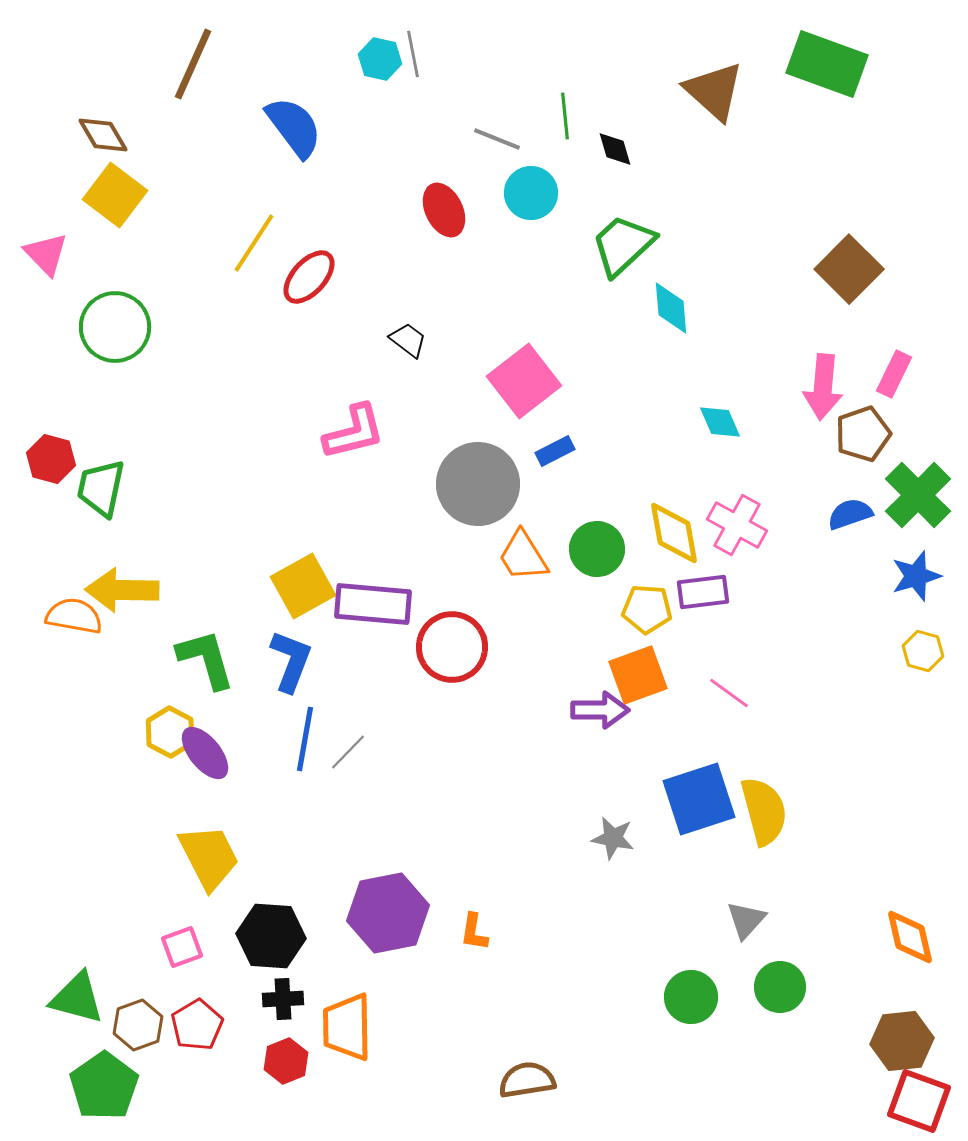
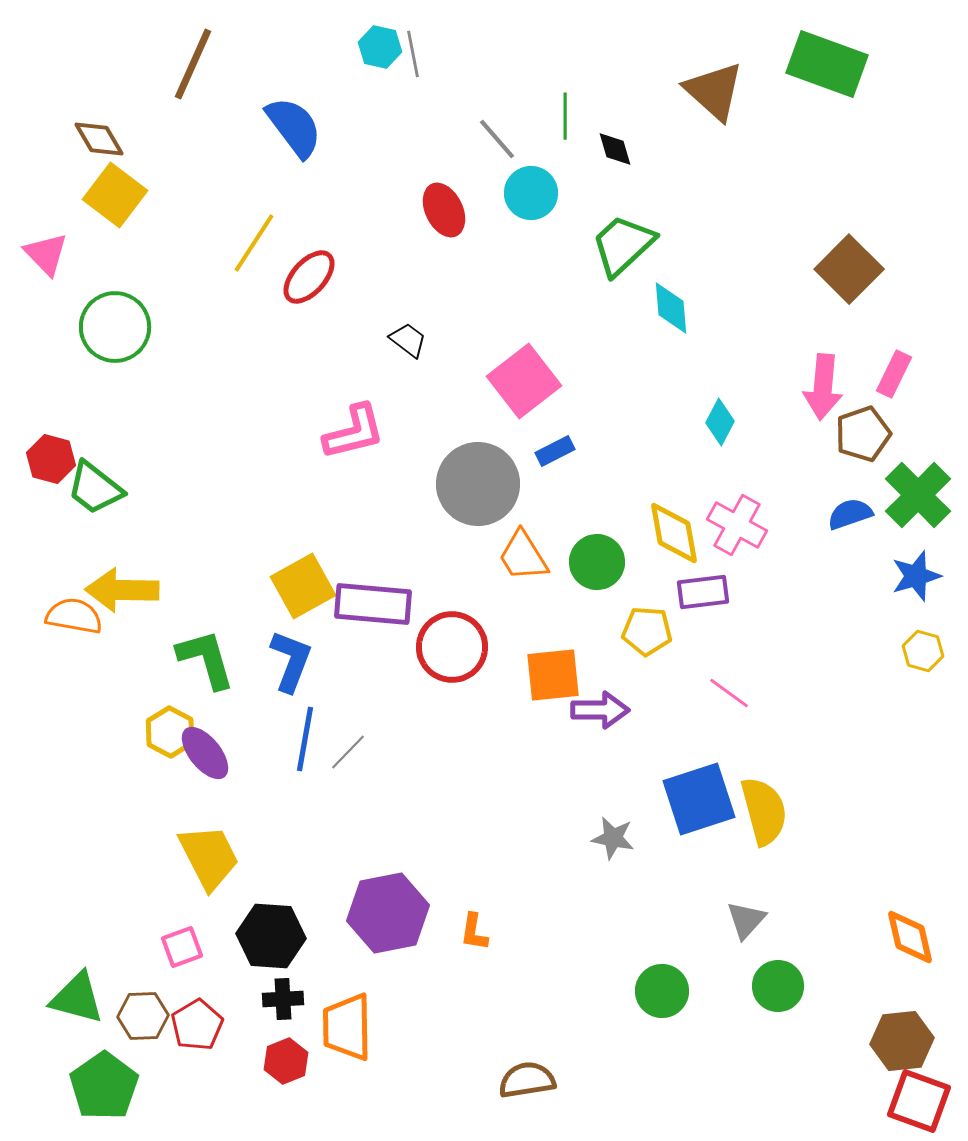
cyan hexagon at (380, 59): moved 12 px up
green line at (565, 116): rotated 6 degrees clockwise
brown diamond at (103, 135): moved 4 px left, 4 px down
gray line at (497, 139): rotated 27 degrees clockwise
cyan diamond at (720, 422): rotated 51 degrees clockwise
green trapezoid at (101, 488): moved 6 px left; rotated 64 degrees counterclockwise
green circle at (597, 549): moved 13 px down
yellow pentagon at (647, 609): moved 22 px down
orange square at (638, 675): moved 85 px left; rotated 14 degrees clockwise
green circle at (780, 987): moved 2 px left, 1 px up
green circle at (691, 997): moved 29 px left, 6 px up
brown hexagon at (138, 1025): moved 5 px right, 9 px up; rotated 18 degrees clockwise
